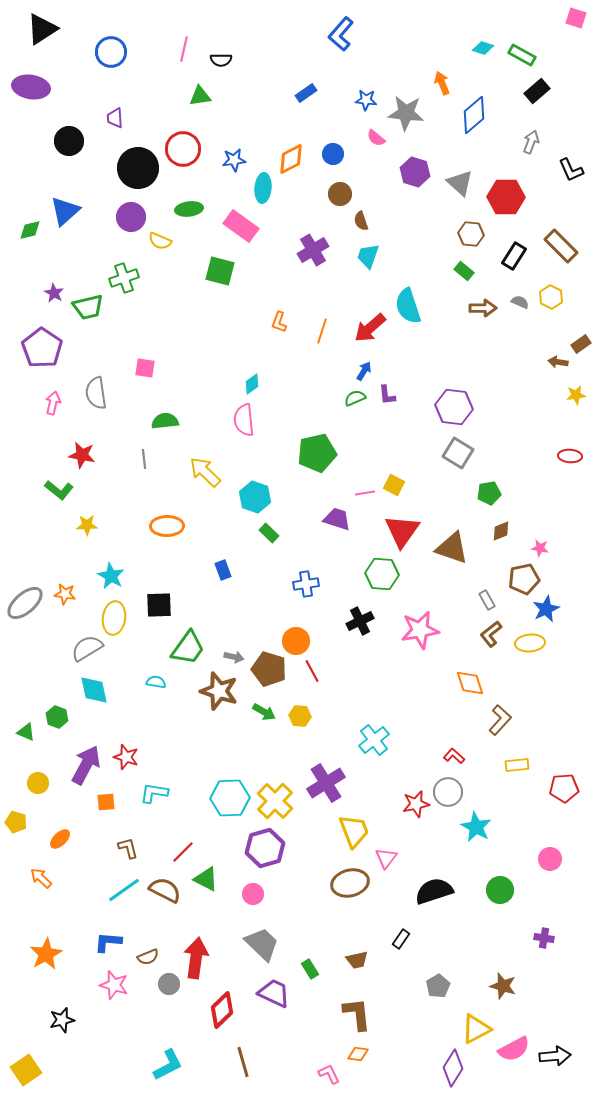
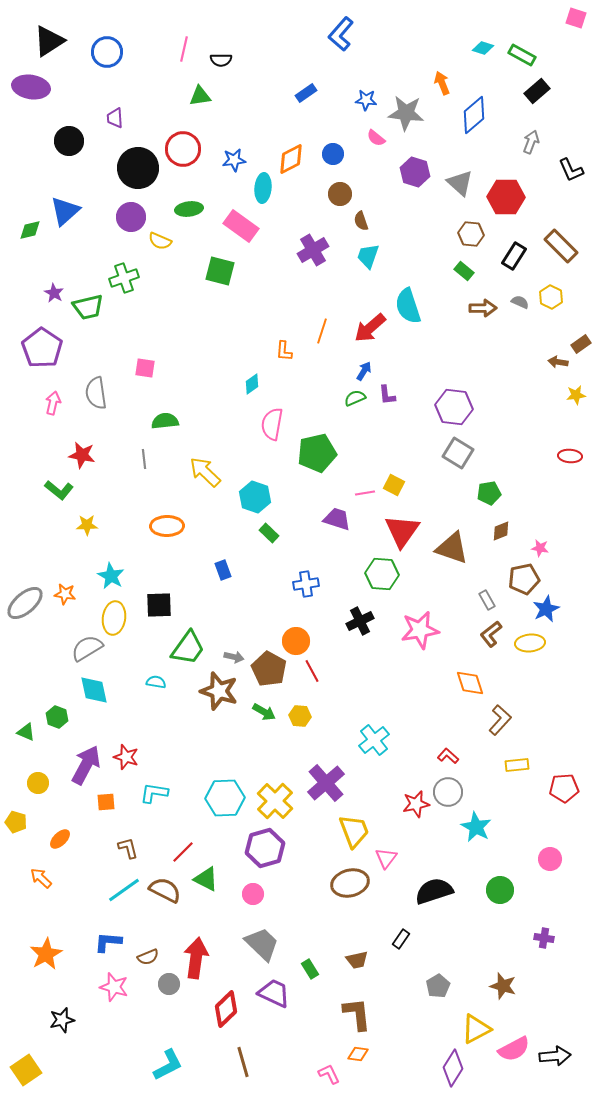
black triangle at (42, 29): moved 7 px right, 12 px down
blue circle at (111, 52): moved 4 px left
orange L-shape at (279, 322): moved 5 px right, 29 px down; rotated 15 degrees counterclockwise
pink semicircle at (244, 420): moved 28 px right, 4 px down; rotated 16 degrees clockwise
brown pentagon at (269, 669): rotated 12 degrees clockwise
red L-shape at (454, 756): moved 6 px left
purple cross at (326, 783): rotated 9 degrees counterclockwise
cyan hexagon at (230, 798): moved 5 px left
pink star at (114, 985): moved 2 px down
red diamond at (222, 1010): moved 4 px right, 1 px up
